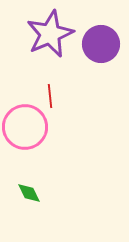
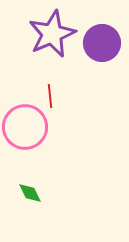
purple star: moved 2 px right
purple circle: moved 1 px right, 1 px up
green diamond: moved 1 px right
